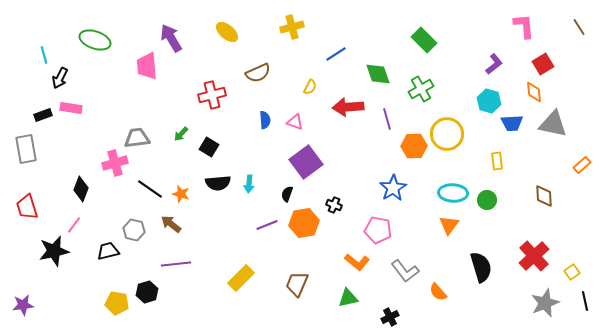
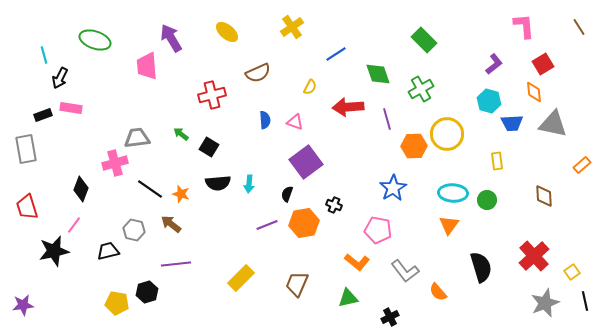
yellow cross at (292, 27): rotated 20 degrees counterclockwise
green arrow at (181, 134): rotated 84 degrees clockwise
